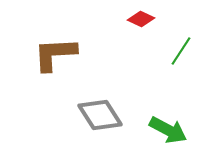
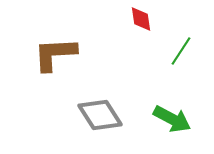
red diamond: rotated 56 degrees clockwise
green arrow: moved 4 px right, 11 px up
